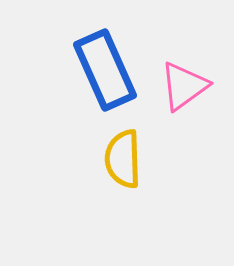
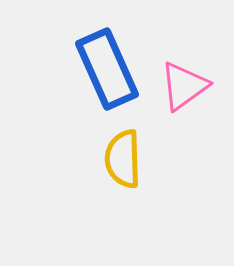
blue rectangle: moved 2 px right, 1 px up
